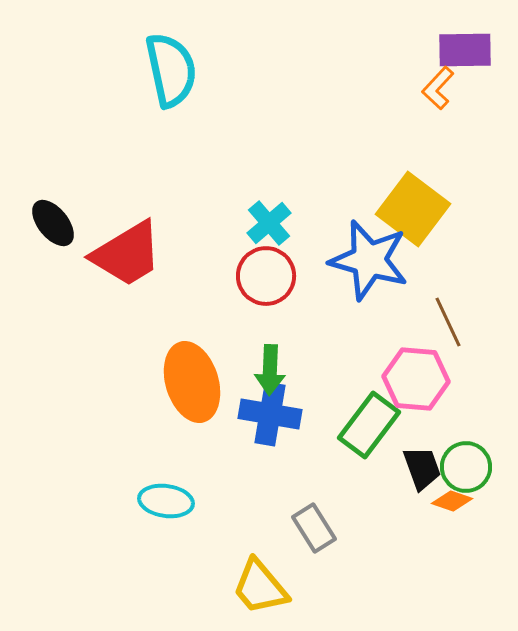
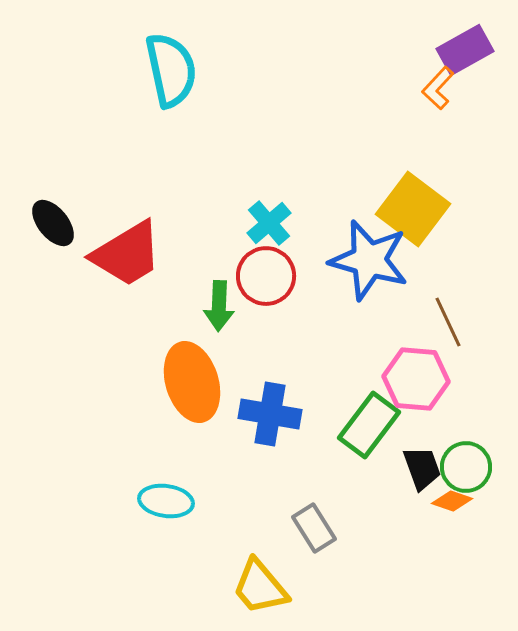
purple rectangle: rotated 28 degrees counterclockwise
green arrow: moved 51 px left, 64 px up
